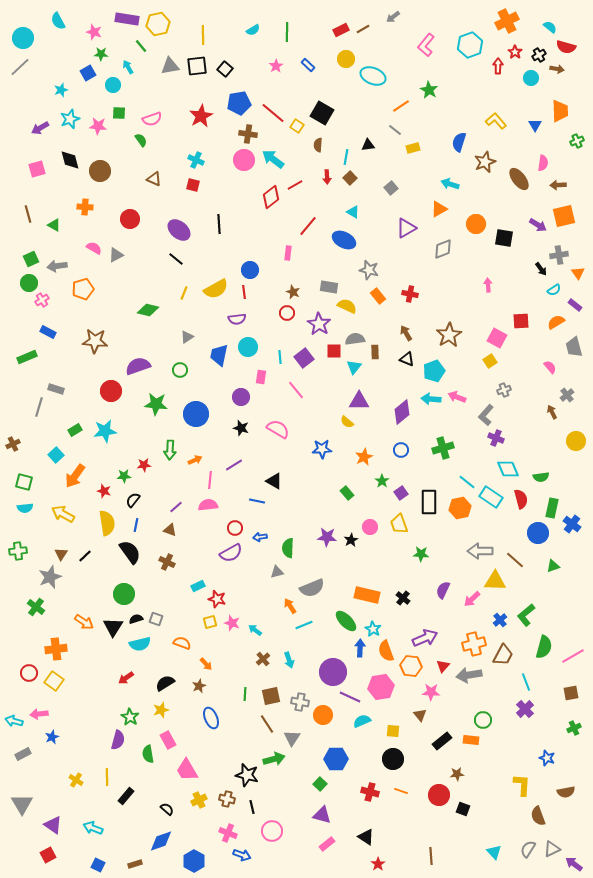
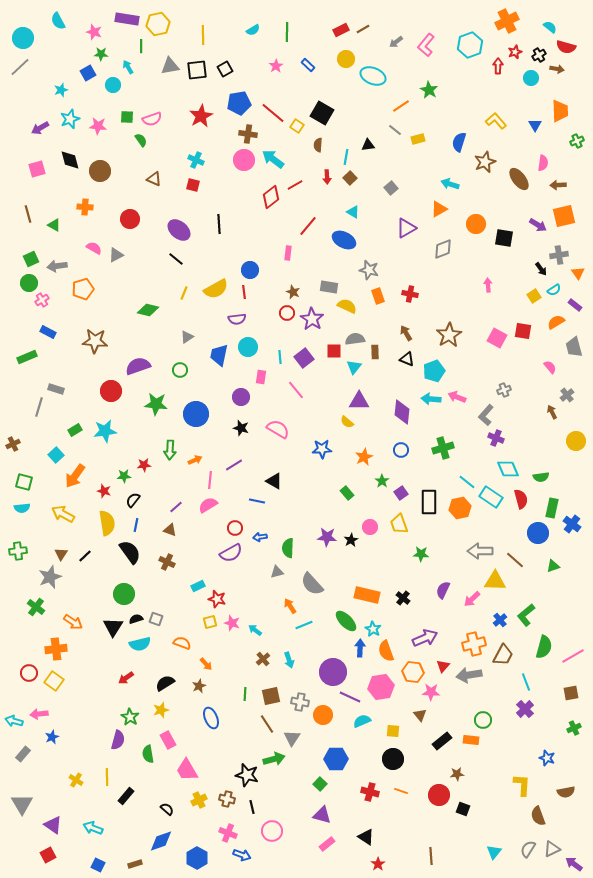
gray arrow at (393, 17): moved 3 px right, 25 px down
green line at (141, 46): rotated 40 degrees clockwise
red star at (515, 52): rotated 16 degrees clockwise
black square at (197, 66): moved 4 px down
black square at (225, 69): rotated 21 degrees clockwise
green square at (119, 113): moved 8 px right, 4 px down
yellow rectangle at (413, 148): moved 5 px right, 9 px up
orange rectangle at (378, 296): rotated 21 degrees clockwise
red square at (521, 321): moved 2 px right, 10 px down; rotated 12 degrees clockwise
purple star at (319, 324): moved 7 px left, 5 px up
yellow square at (490, 361): moved 44 px right, 65 px up
purple diamond at (402, 412): rotated 45 degrees counterclockwise
pink semicircle at (208, 505): rotated 24 degrees counterclockwise
cyan semicircle at (25, 508): moved 3 px left
gray semicircle at (312, 588): moved 4 px up; rotated 70 degrees clockwise
orange arrow at (84, 622): moved 11 px left
orange hexagon at (411, 666): moved 2 px right, 6 px down
gray rectangle at (23, 754): rotated 21 degrees counterclockwise
cyan triangle at (494, 852): rotated 21 degrees clockwise
blue hexagon at (194, 861): moved 3 px right, 3 px up
